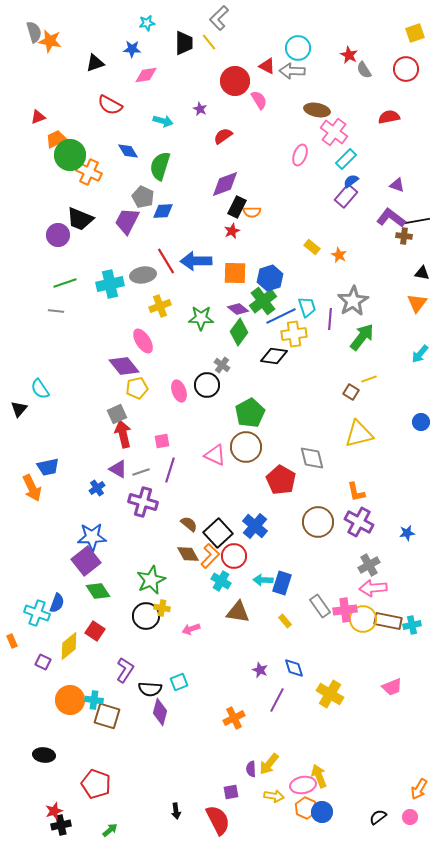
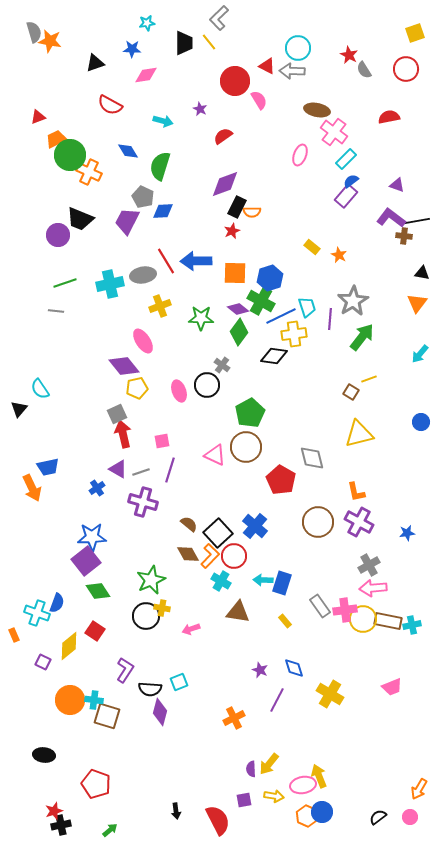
green cross at (263, 301): moved 2 px left; rotated 24 degrees counterclockwise
orange rectangle at (12, 641): moved 2 px right, 6 px up
purple square at (231, 792): moved 13 px right, 8 px down
orange hexagon at (306, 808): moved 1 px right, 8 px down
